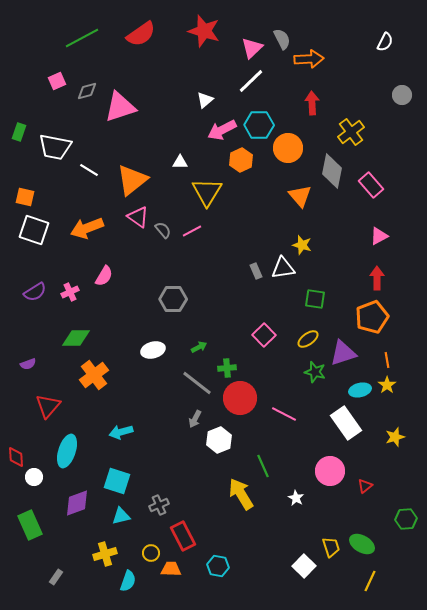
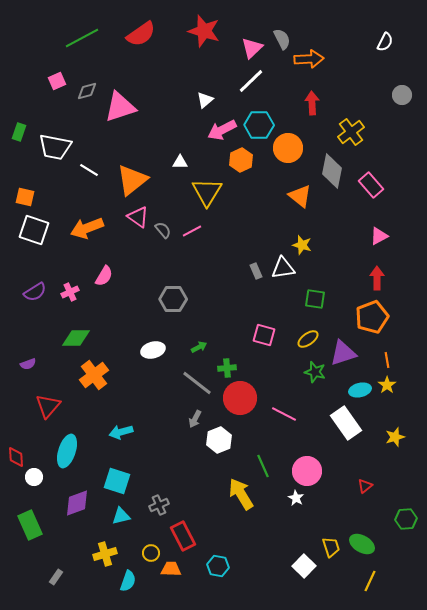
orange triangle at (300, 196): rotated 10 degrees counterclockwise
pink square at (264, 335): rotated 30 degrees counterclockwise
pink circle at (330, 471): moved 23 px left
